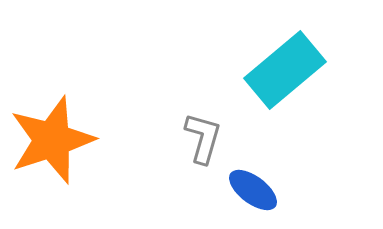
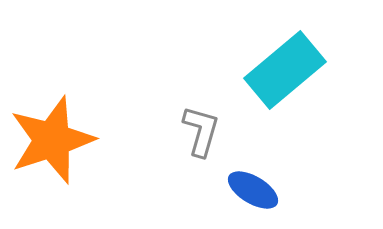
gray L-shape: moved 2 px left, 7 px up
blue ellipse: rotated 6 degrees counterclockwise
